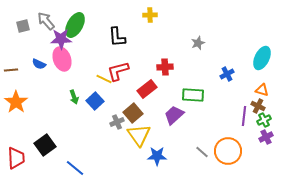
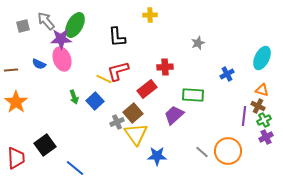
yellow triangle: moved 3 px left, 1 px up
